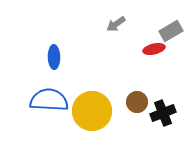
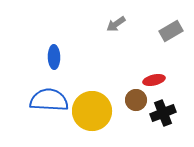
red ellipse: moved 31 px down
brown circle: moved 1 px left, 2 px up
